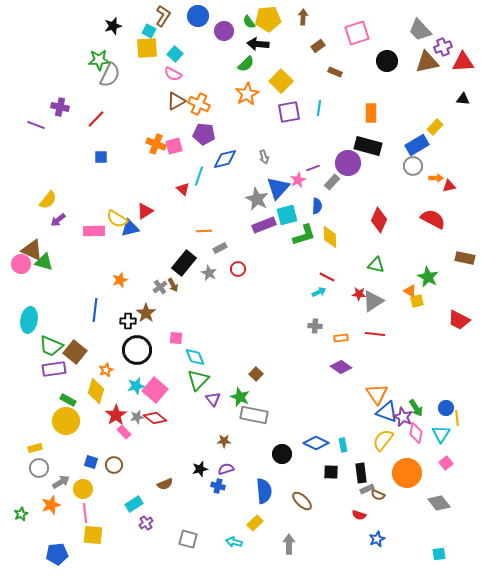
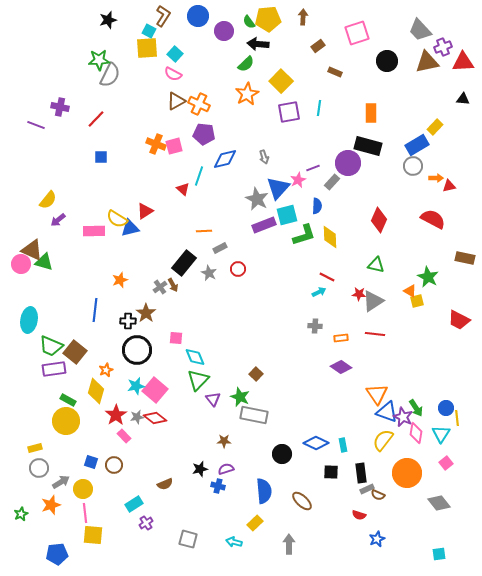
black star at (113, 26): moved 5 px left, 6 px up
pink rectangle at (124, 432): moved 4 px down
